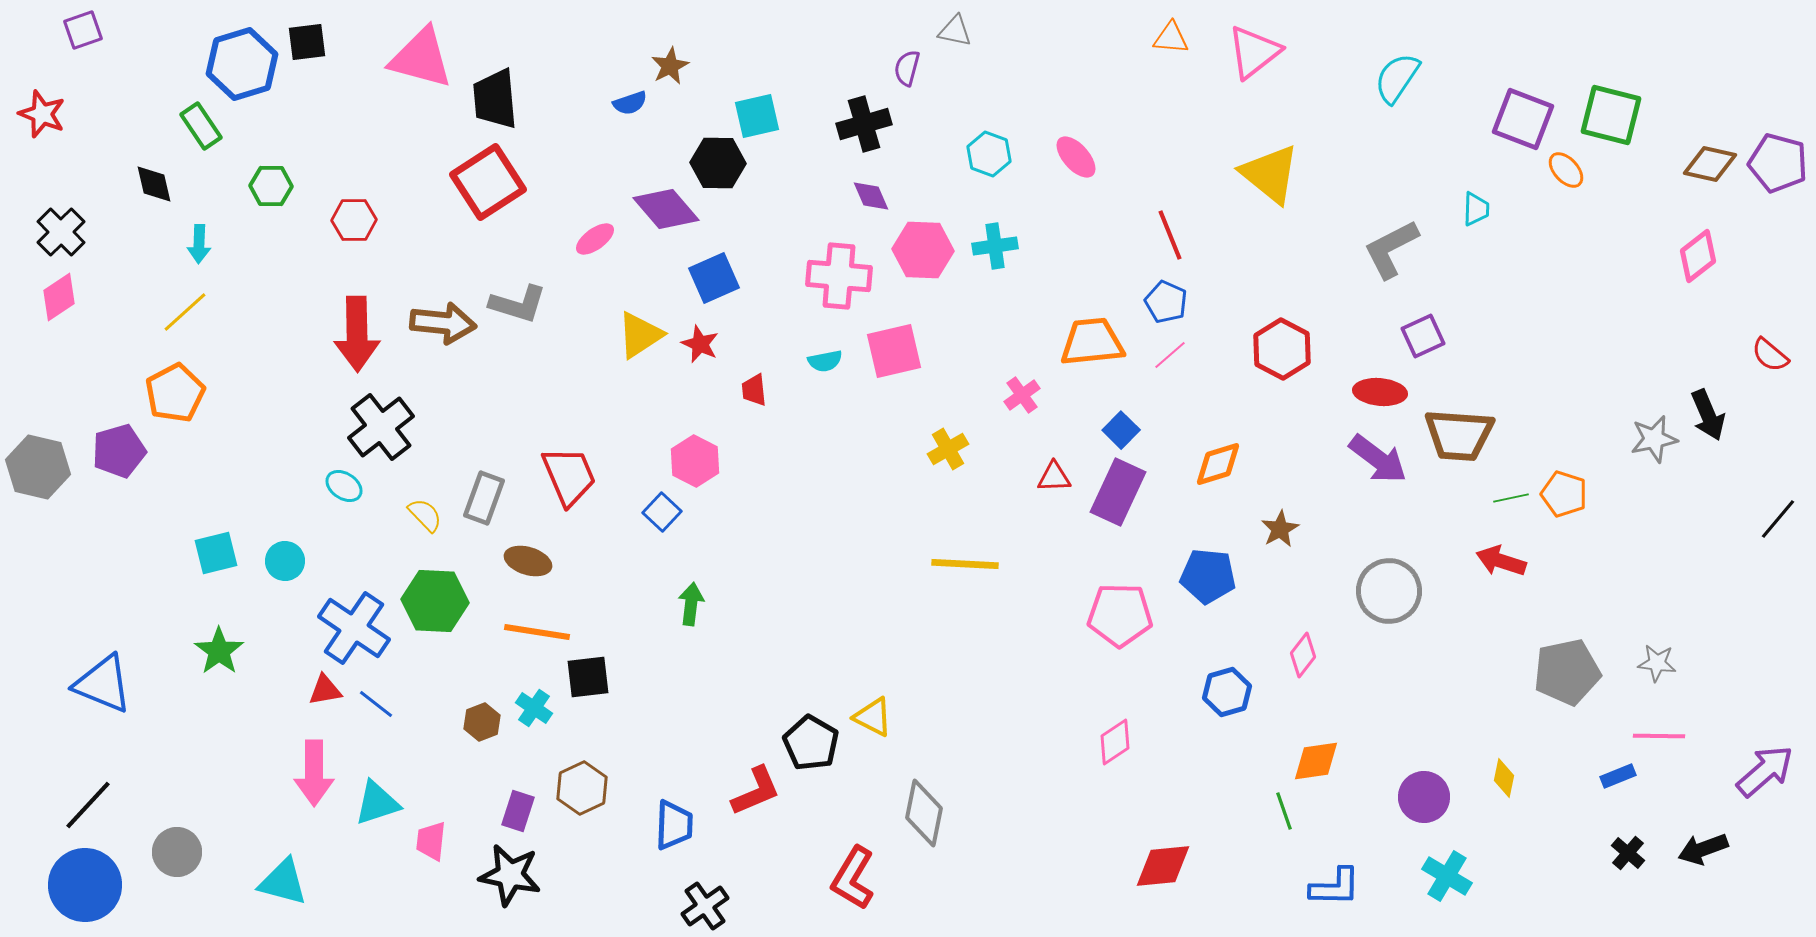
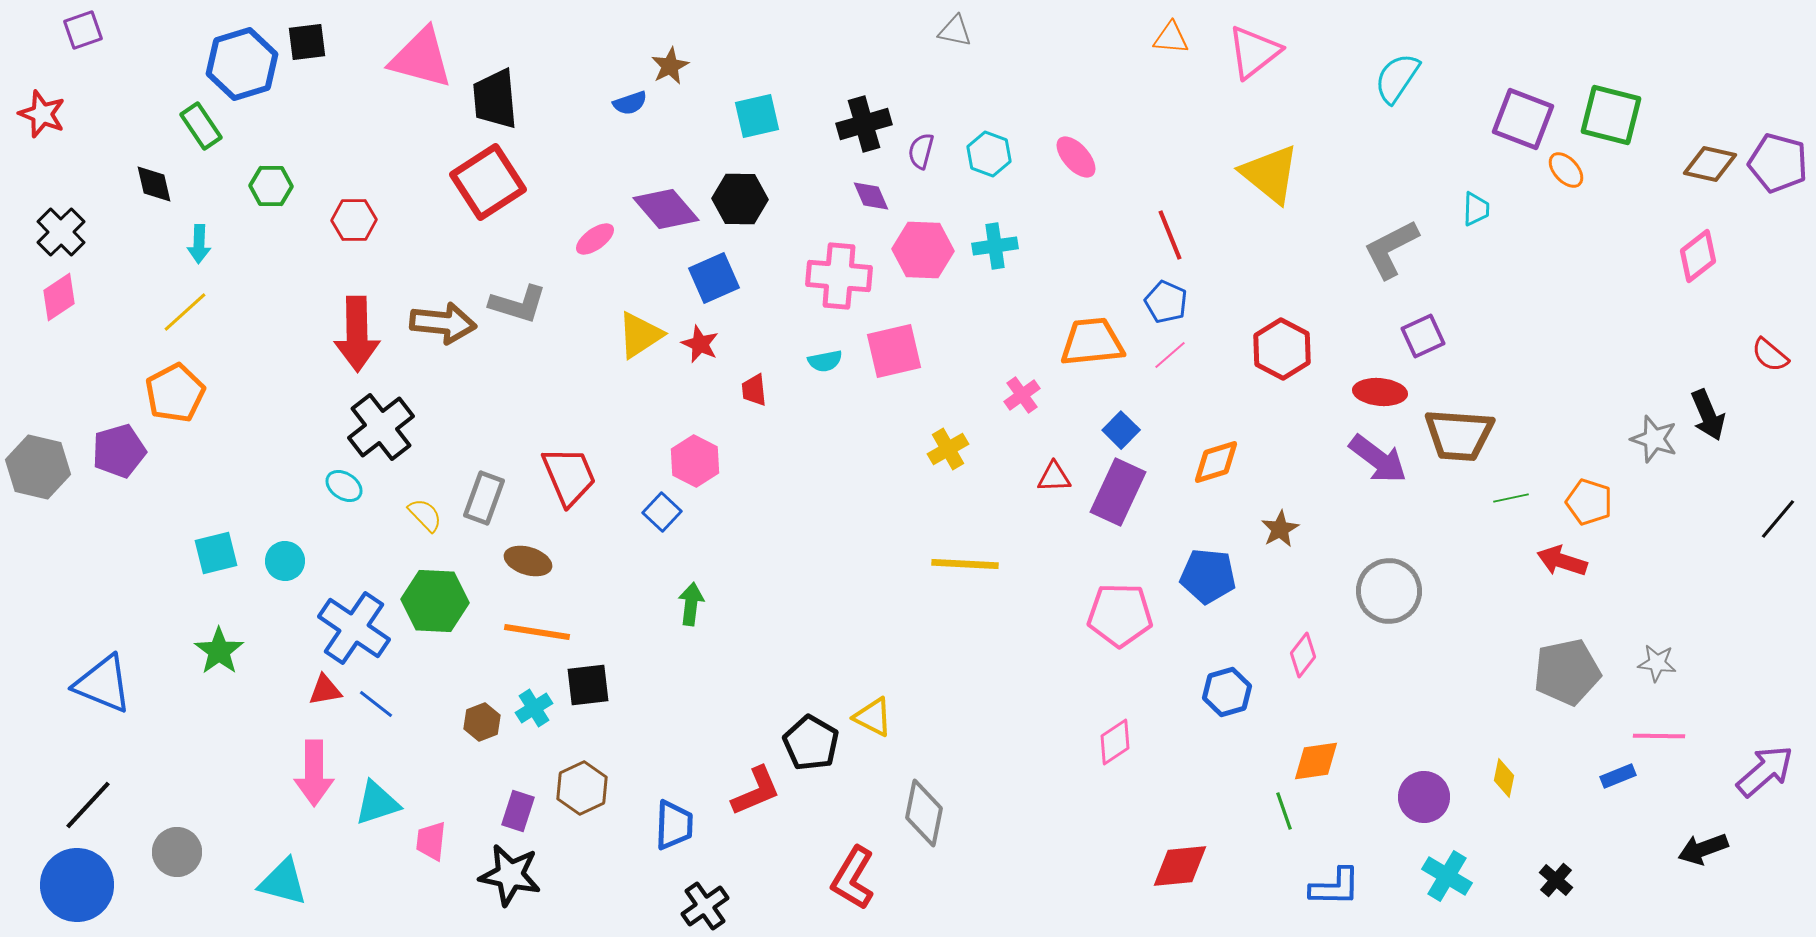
purple semicircle at (907, 68): moved 14 px right, 83 px down
black hexagon at (718, 163): moved 22 px right, 36 px down
gray star at (1654, 439): rotated 30 degrees clockwise
orange diamond at (1218, 464): moved 2 px left, 2 px up
orange pentagon at (1564, 494): moved 25 px right, 8 px down
red arrow at (1501, 561): moved 61 px right
black square at (588, 677): moved 8 px down
cyan cross at (534, 708): rotated 24 degrees clockwise
black cross at (1628, 853): moved 72 px left, 27 px down
red diamond at (1163, 866): moved 17 px right
blue circle at (85, 885): moved 8 px left
